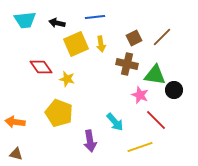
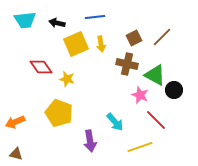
green triangle: rotated 20 degrees clockwise
orange arrow: rotated 30 degrees counterclockwise
